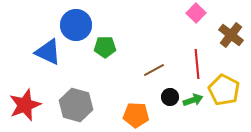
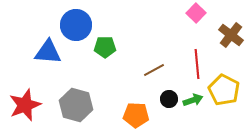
blue triangle: rotated 20 degrees counterclockwise
black circle: moved 1 px left, 2 px down
